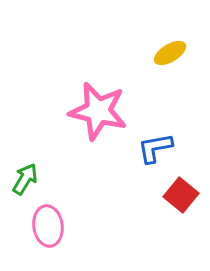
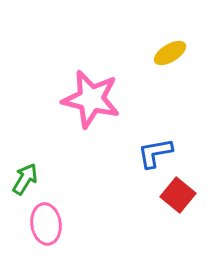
pink star: moved 7 px left, 12 px up
blue L-shape: moved 5 px down
red square: moved 3 px left
pink ellipse: moved 2 px left, 2 px up
